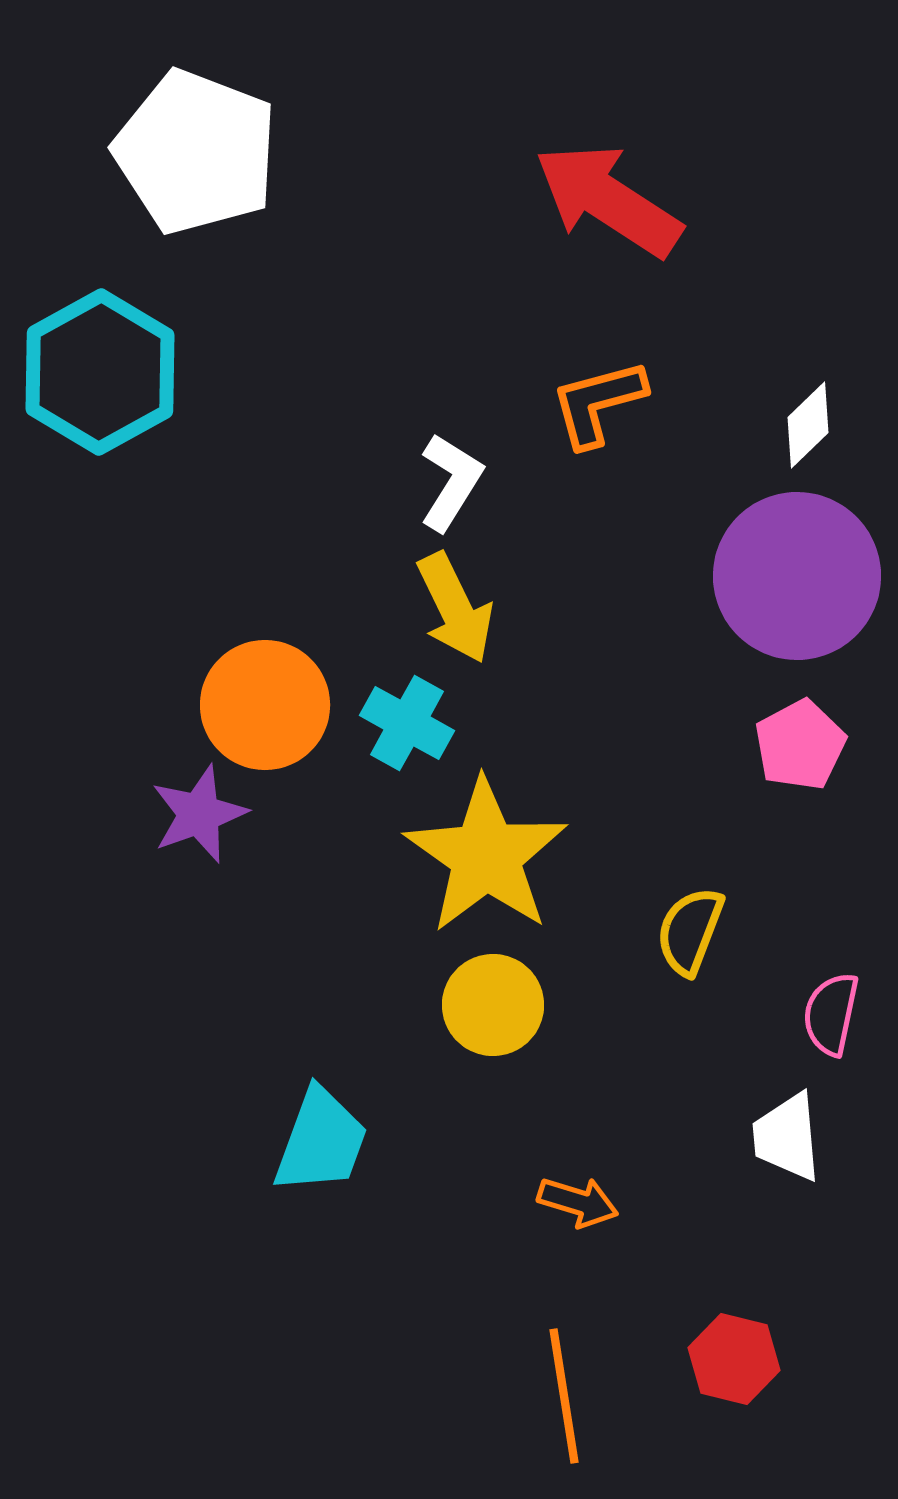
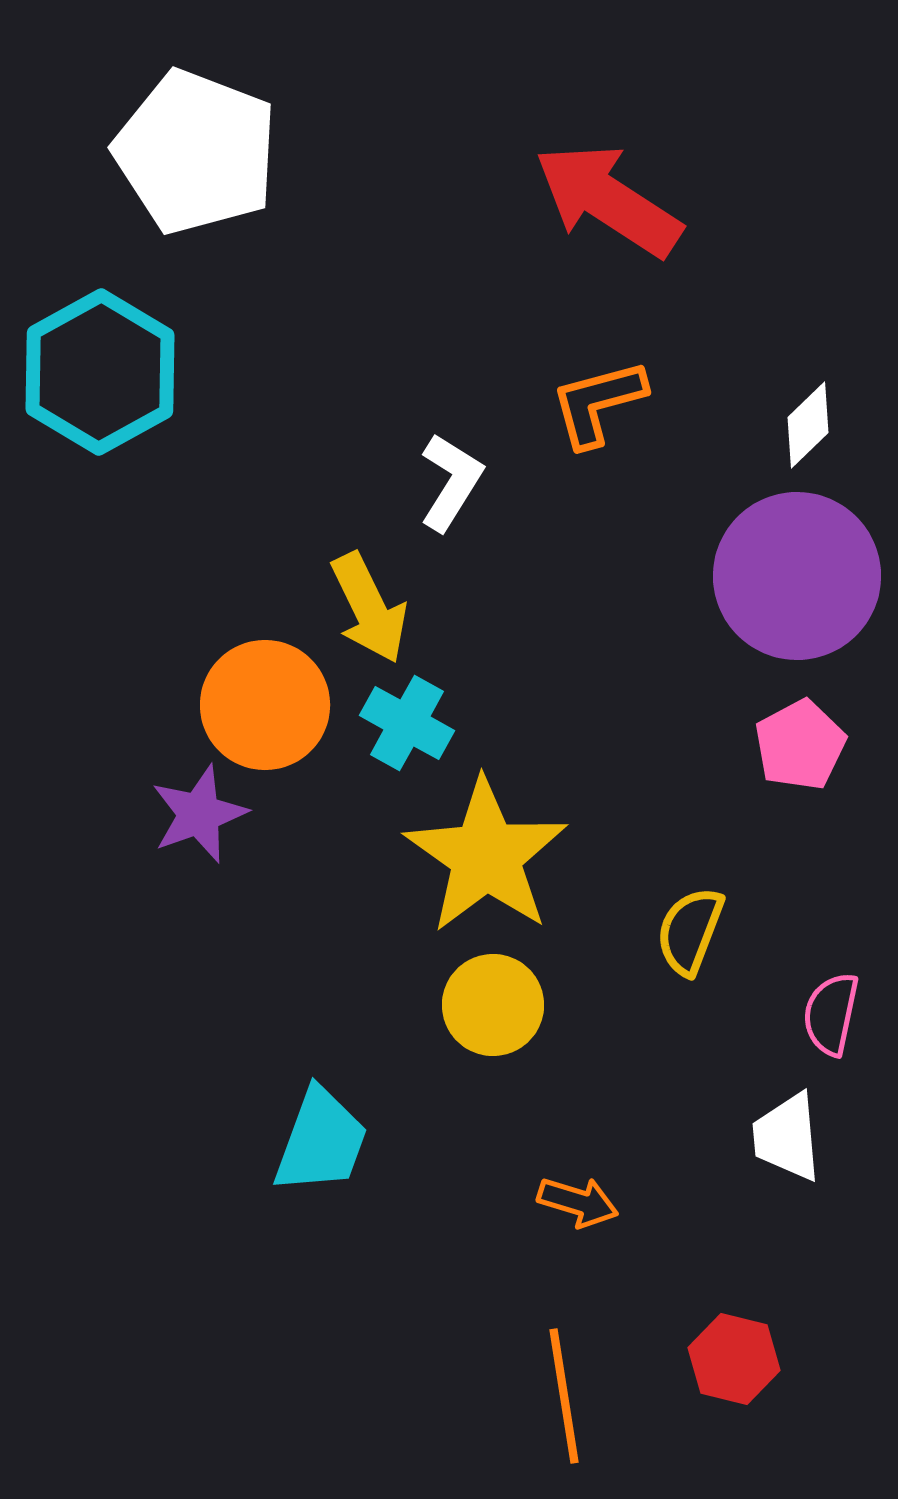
yellow arrow: moved 86 px left
